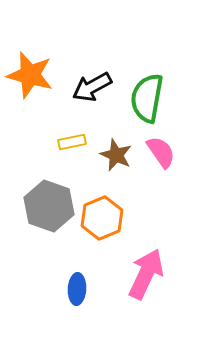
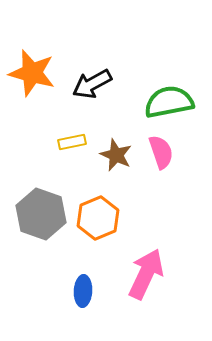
orange star: moved 2 px right, 2 px up
black arrow: moved 3 px up
green semicircle: moved 22 px right, 4 px down; rotated 69 degrees clockwise
pink semicircle: rotated 16 degrees clockwise
gray hexagon: moved 8 px left, 8 px down
orange hexagon: moved 4 px left
blue ellipse: moved 6 px right, 2 px down
